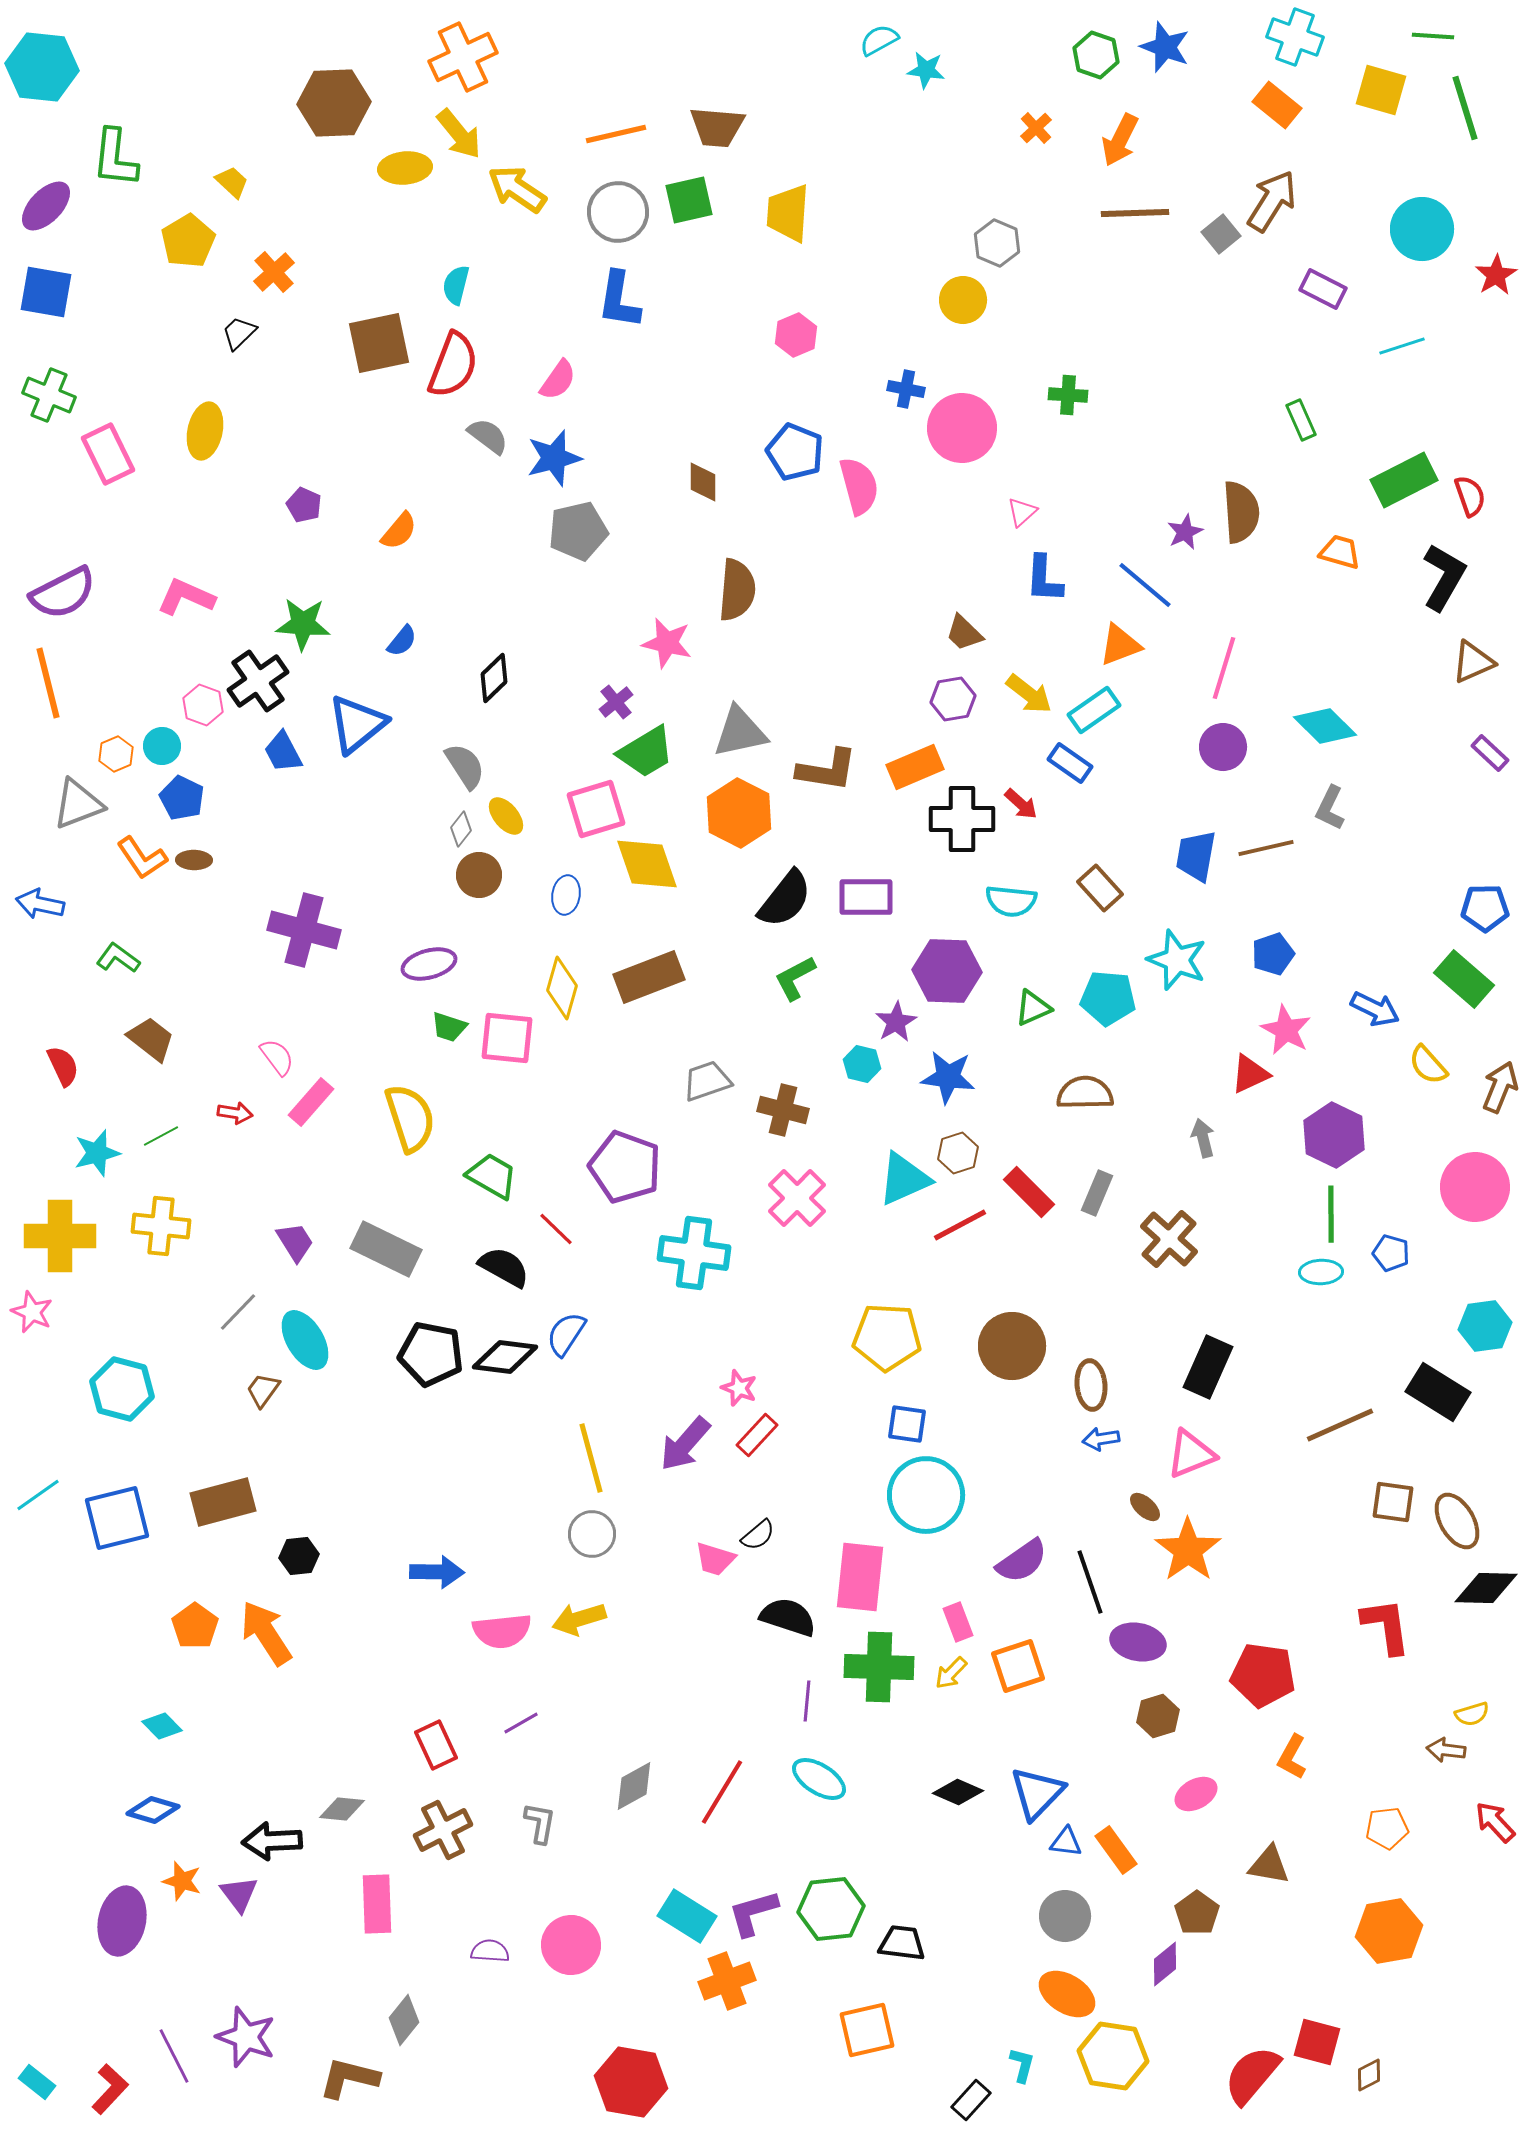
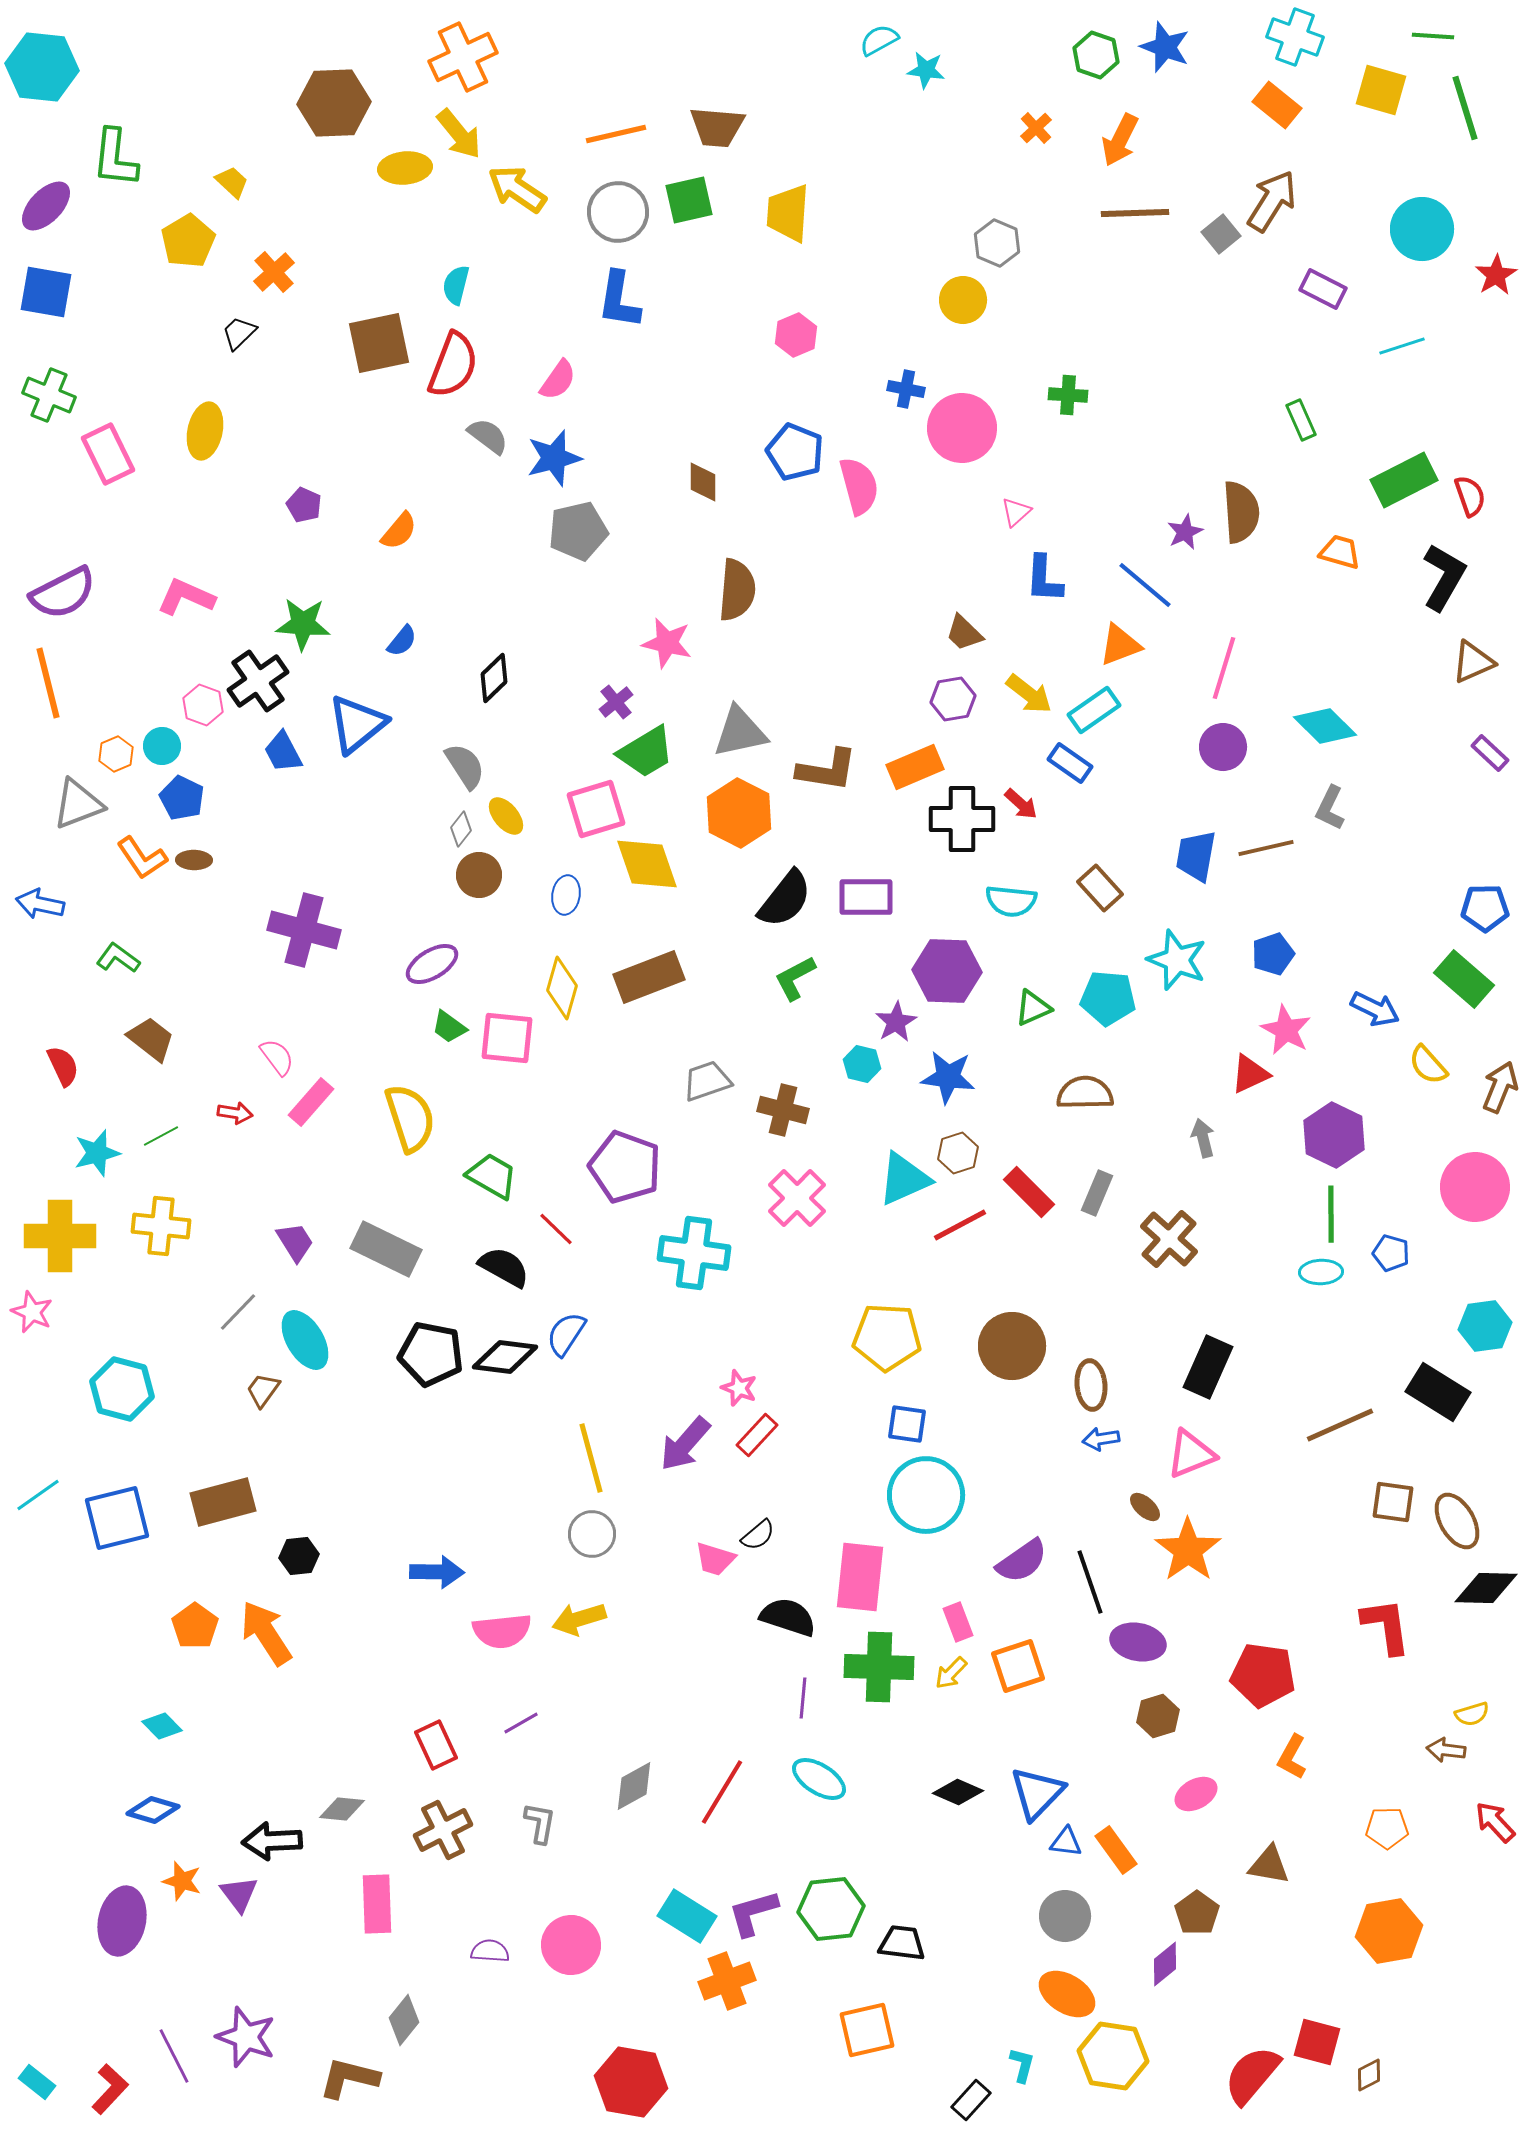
pink triangle at (1022, 512): moved 6 px left
purple ellipse at (429, 964): moved 3 px right; rotated 16 degrees counterclockwise
green trapezoid at (449, 1027): rotated 18 degrees clockwise
purple line at (807, 1701): moved 4 px left, 3 px up
orange pentagon at (1387, 1828): rotated 6 degrees clockwise
